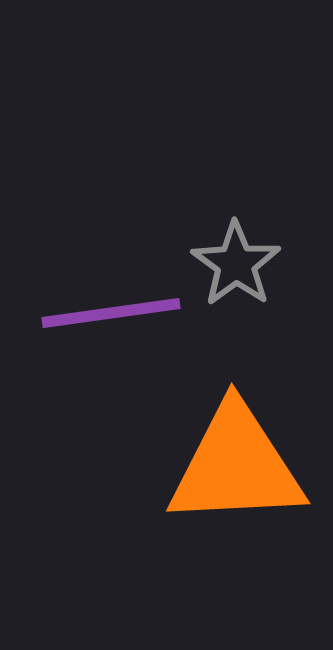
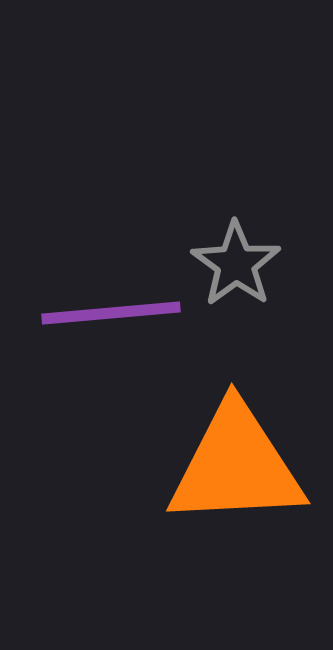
purple line: rotated 3 degrees clockwise
